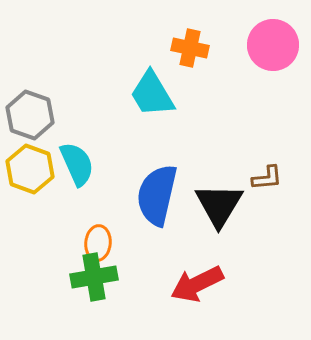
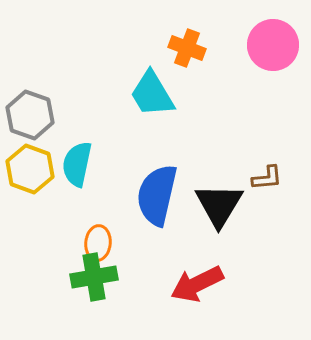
orange cross: moved 3 px left; rotated 9 degrees clockwise
cyan semicircle: rotated 144 degrees counterclockwise
